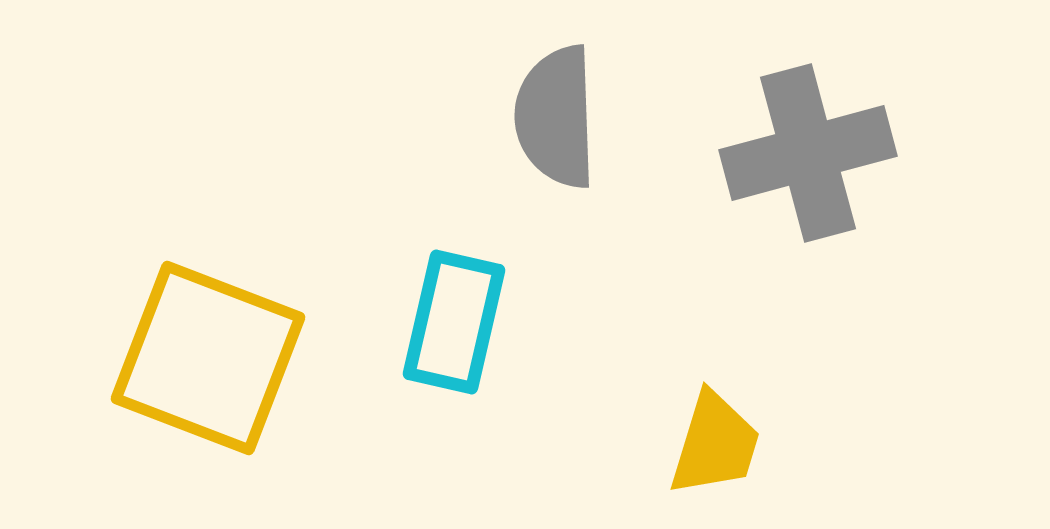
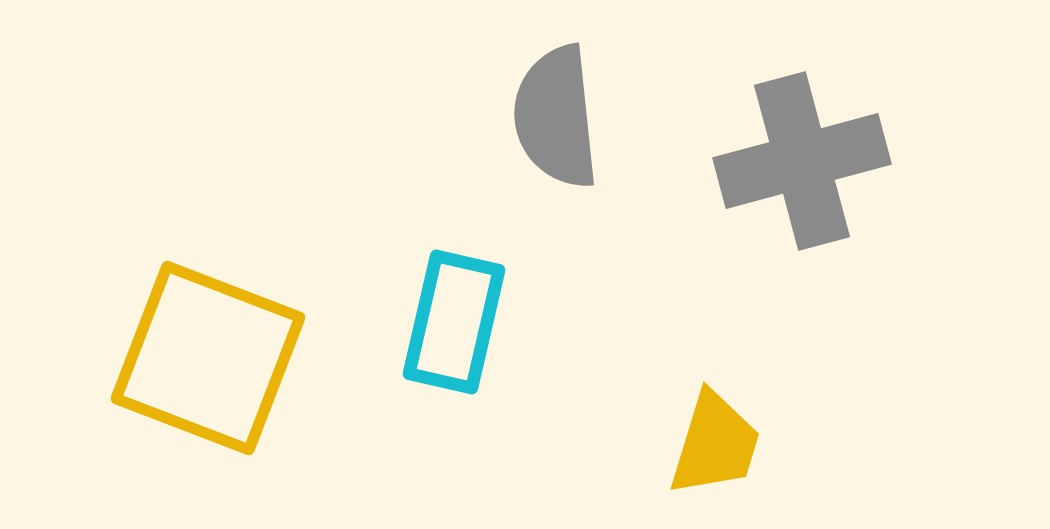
gray semicircle: rotated 4 degrees counterclockwise
gray cross: moved 6 px left, 8 px down
